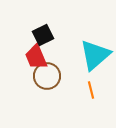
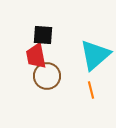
black square: rotated 30 degrees clockwise
red trapezoid: moved 1 px up; rotated 12 degrees clockwise
